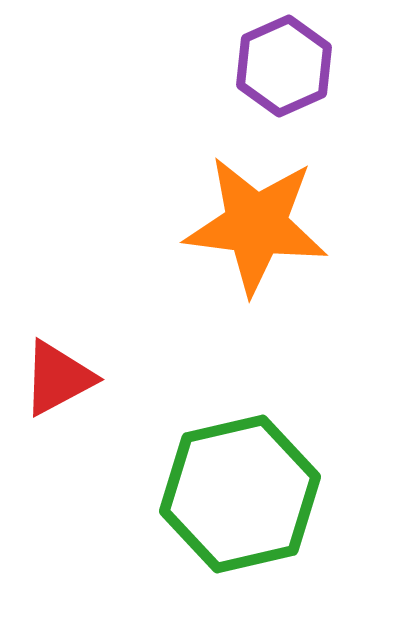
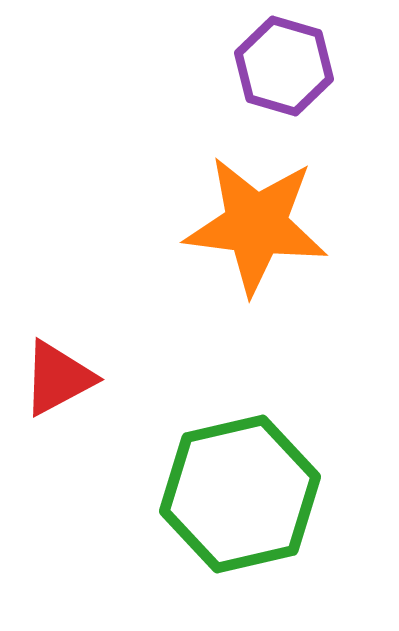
purple hexagon: rotated 20 degrees counterclockwise
